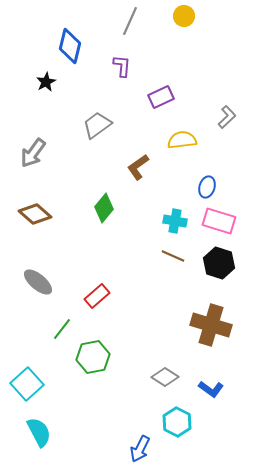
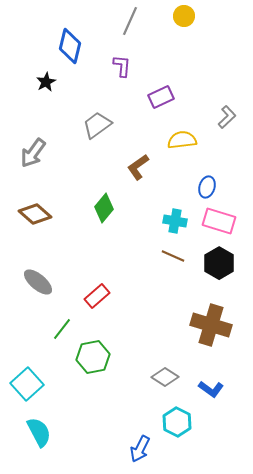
black hexagon: rotated 12 degrees clockwise
